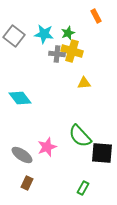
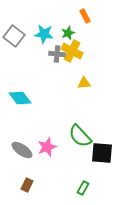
orange rectangle: moved 11 px left
yellow cross: rotated 10 degrees clockwise
gray ellipse: moved 5 px up
brown rectangle: moved 2 px down
